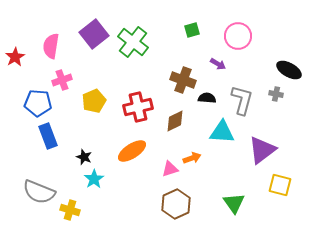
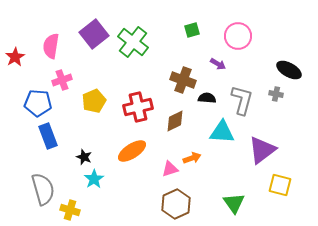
gray semicircle: moved 4 px right, 3 px up; rotated 128 degrees counterclockwise
